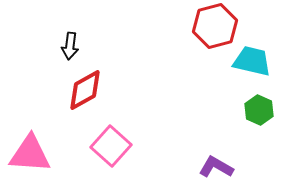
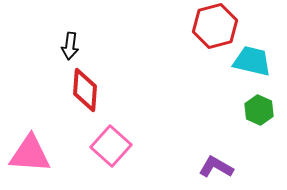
red diamond: rotated 57 degrees counterclockwise
